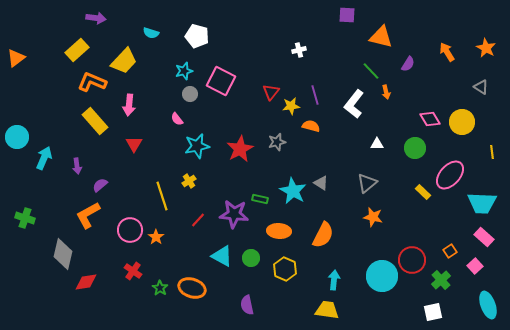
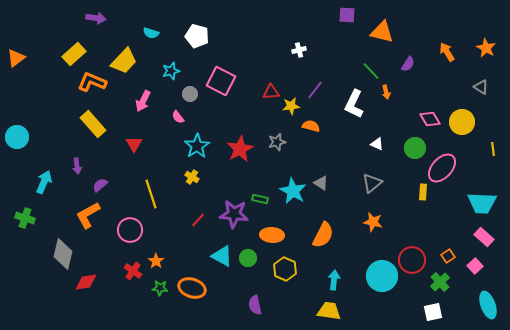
orange triangle at (381, 37): moved 1 px right, 5 px up
yellow rectangle at (77, 50): moved 3 px left, 4 px down
cyan star at (184, 71): moved 13 px left
red triangle at (271, 92): rotated 48 degrees clockwise
purple line at (315, 95): moved 5 px up; rotated 54 degrees clockwise
white L-shape at (354, 104): rotated 12 degrees counterclockwise
pink arrow at (129, 105): moved 14 px right, 4 px up; rotated 20 degrees clockwise
pink semicircle at (177, 119): moved 1 px right, 2 px up
yellow rectangle at (95, 121): moved 2 px left, 3 px down
white triangle at (377, 144): rotated 24 degrees clockwise
cyan star at (197, 146): rotated 20 degrees counterclockwise
yellow line at (492, 152): moved 1 px right, 3 px up
cyan arrow at (44, 158): moved 24 px down
pink ellipse at (450, 175): moved 8 px left, 7 px up
yellow cross at (189, 181): moved 3 px right, 4 px up; rotated 24 degrees counterclockwise
gray triangle at (367, 183): moved 5 px right
yellow rectangle at (423, 192): rotated 49 degrees clockwise
yellow line at (162, 196): moved 11 px left, 2 px up
orange star at (373, 217): moved 5 px down
orange ellipse at (279, 231): moved 7 px left, 4 px down
orange star at (156, 237): moved 24 px down
orange square at (450, 251): moved 2 px left, 5 px down
green circle at (251, 258): moved 3 px left
green cross at (441, 280): moved 1 px left, 2 px down
green star at (160, 288): rotated 28 degrees counterclockwise
purple semicircle at (247, 305): moved 8 px right
yellow trapezoid at (327, 310): moved 2 px right, 1 px down
